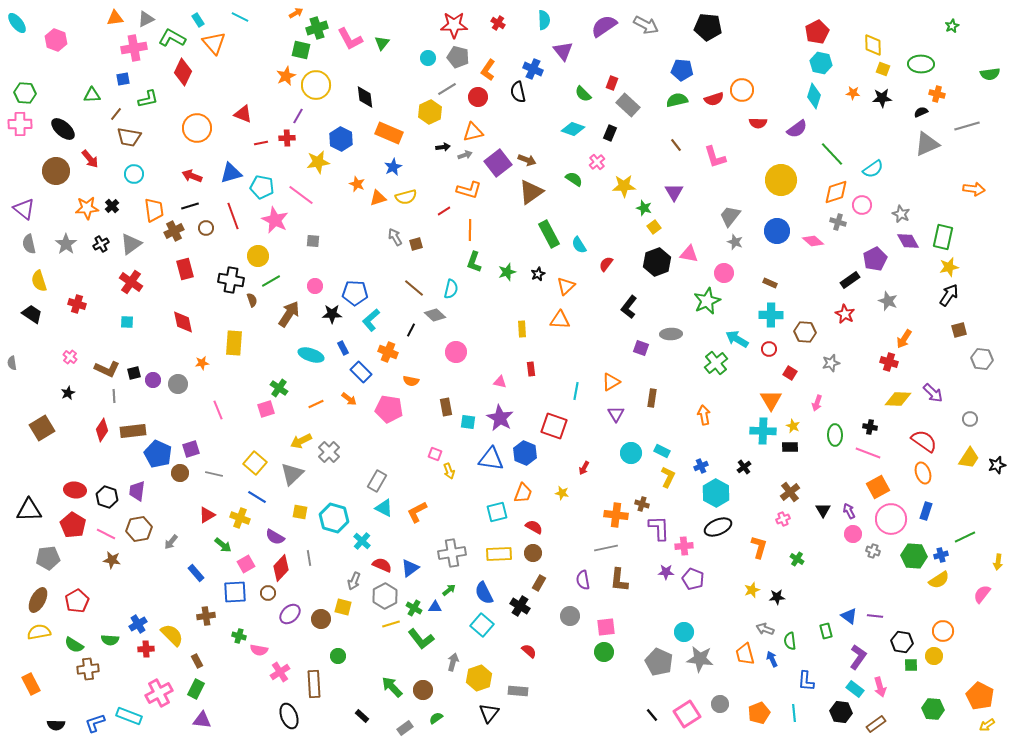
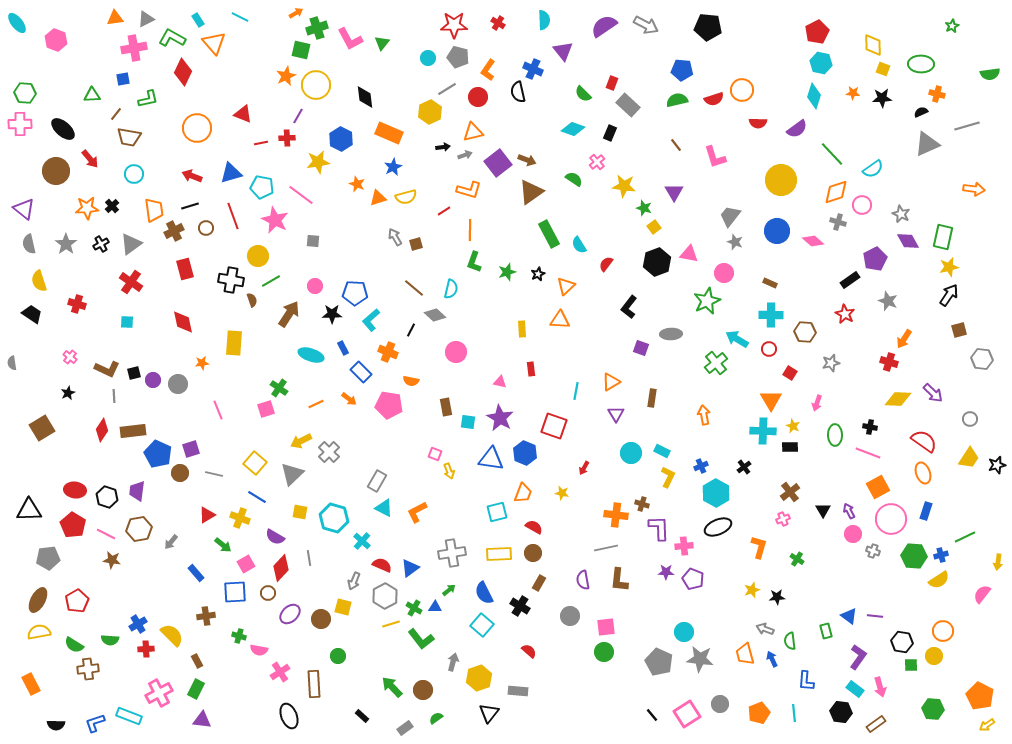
yellow star at (624, 186): rotated 10 degrees clockwise
pink pentagon at (389, 409): moved 4 px up
